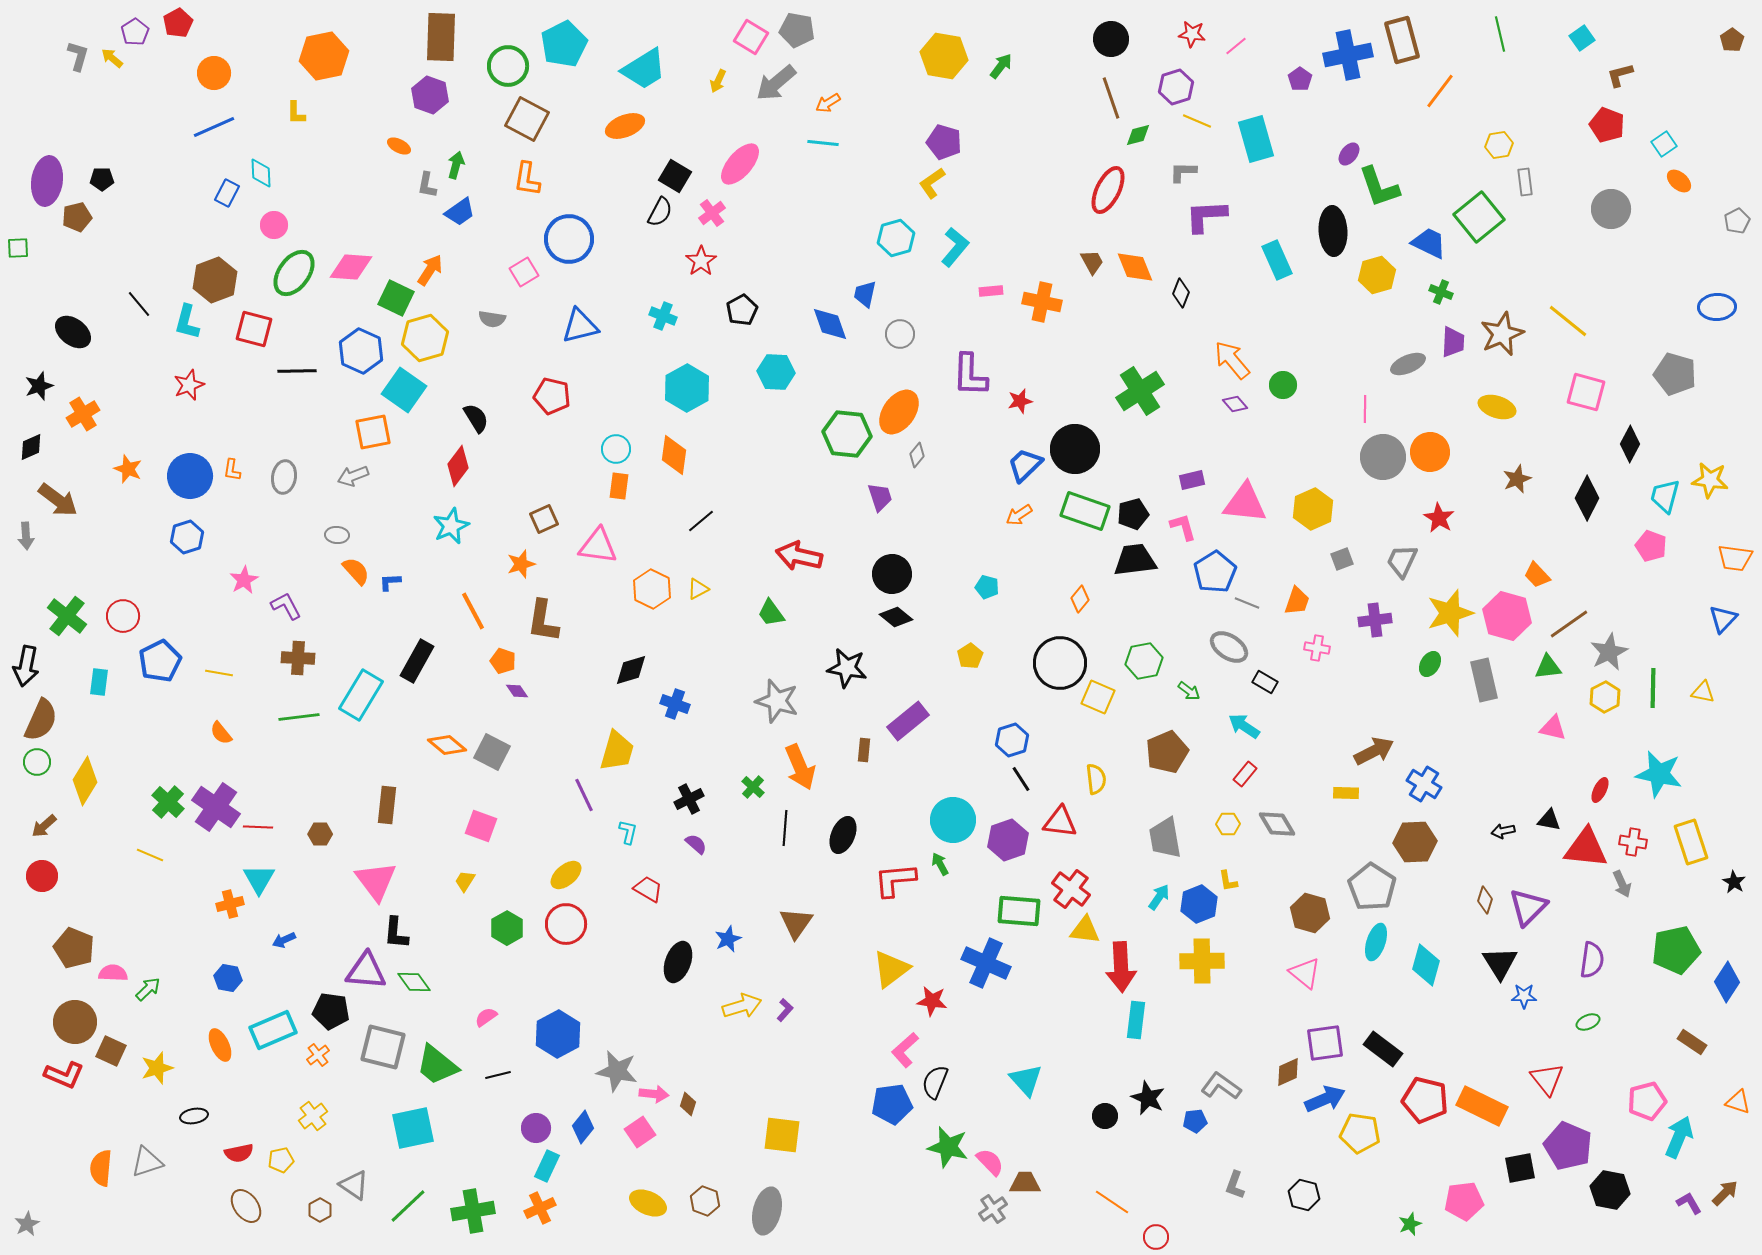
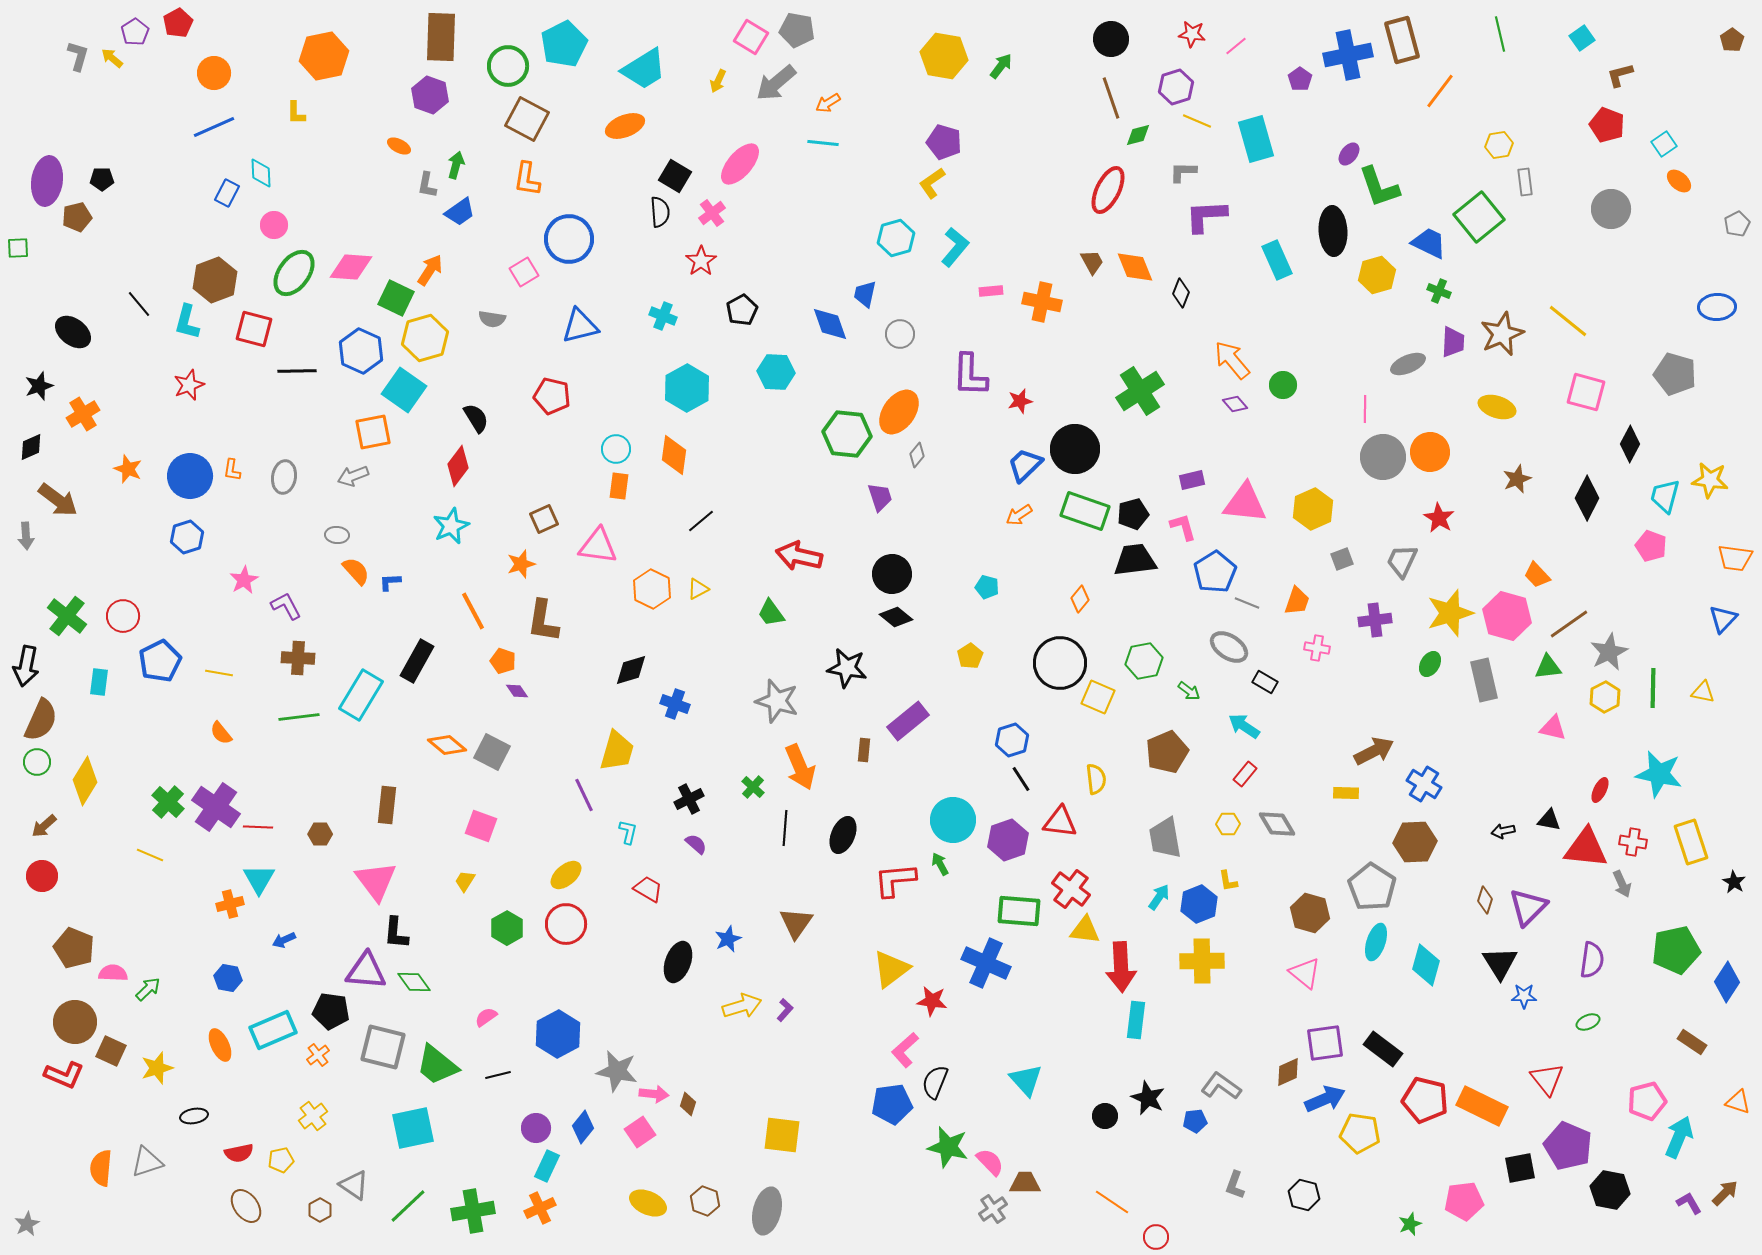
black semicircle at (660, 212): rotated 32 degrees counterclockwise
gray pentagon at (1737, 221): moved 3 px down
green cross at (1441, 292): moved 2 px left, 1 px up
